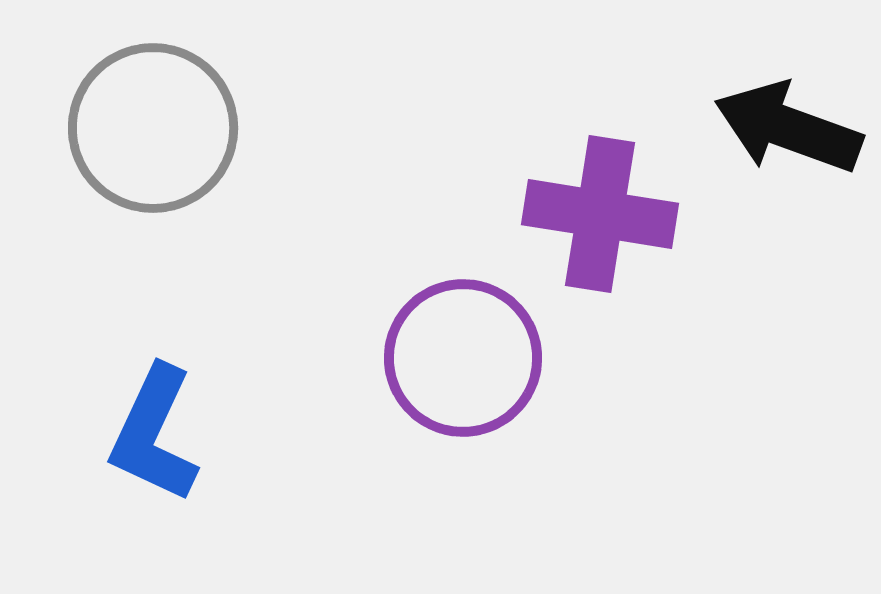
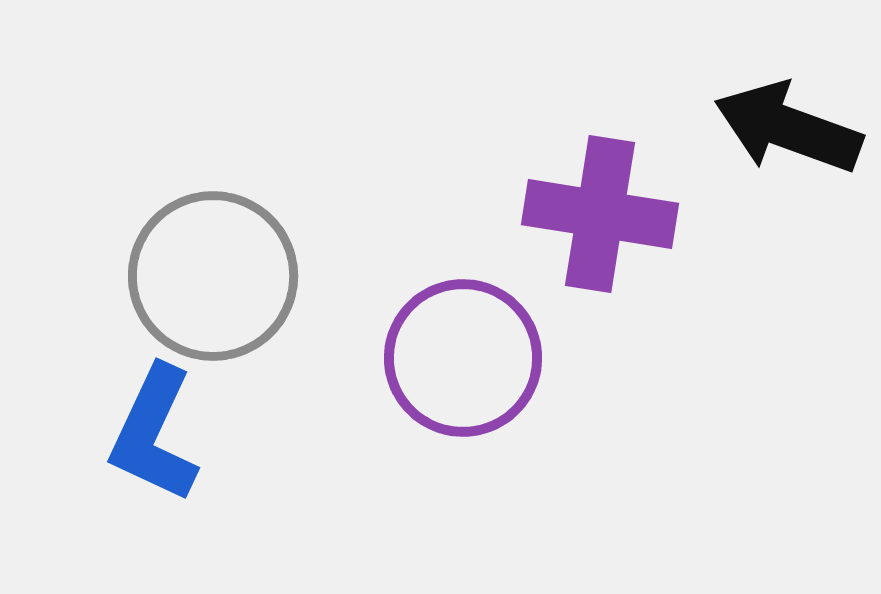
gray circle: moved 60 px right, 148 px down
